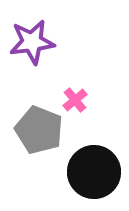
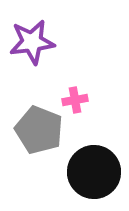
pink cross: rotated 30 degrees clockwise
